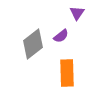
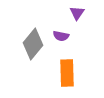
purple semicircle: rotated 49 degrees clockwise
gray diamond: rotated 12 degrees counterclockwise
